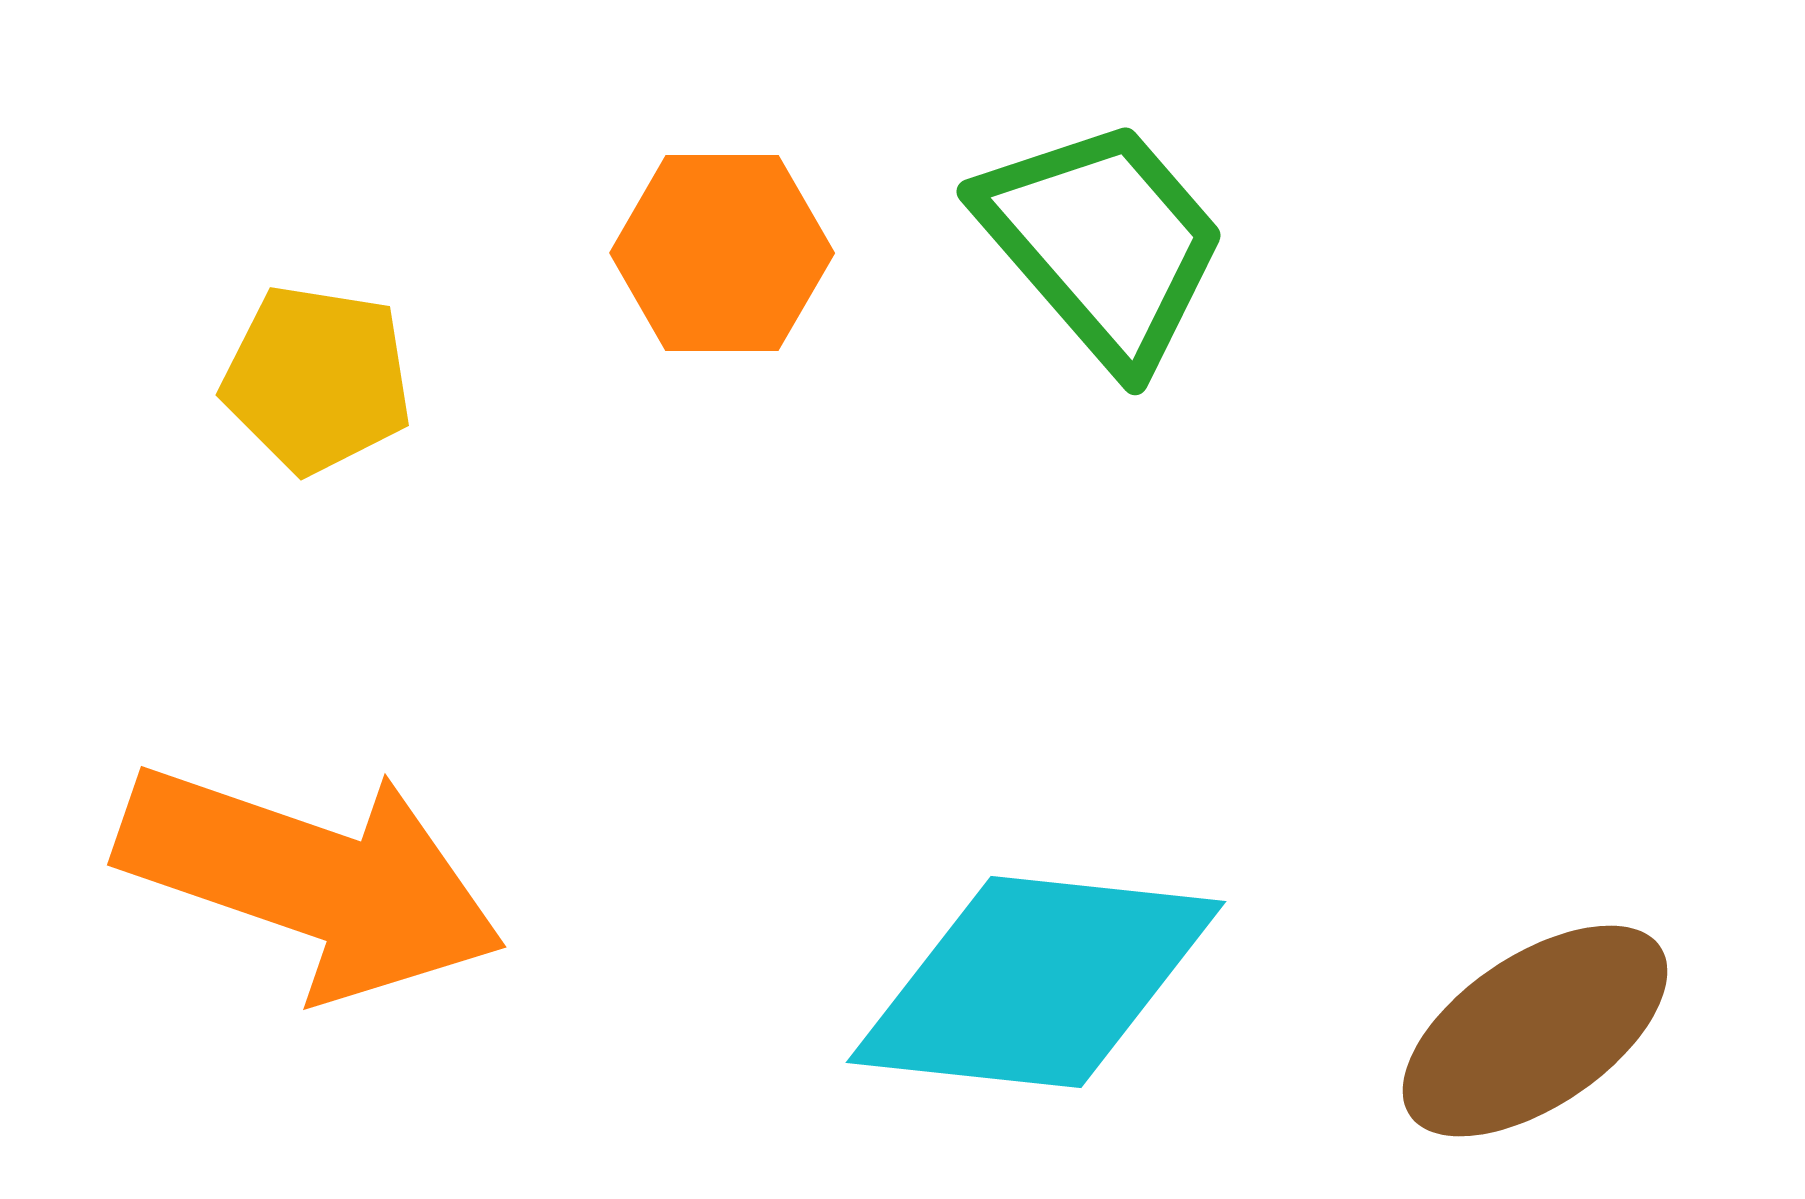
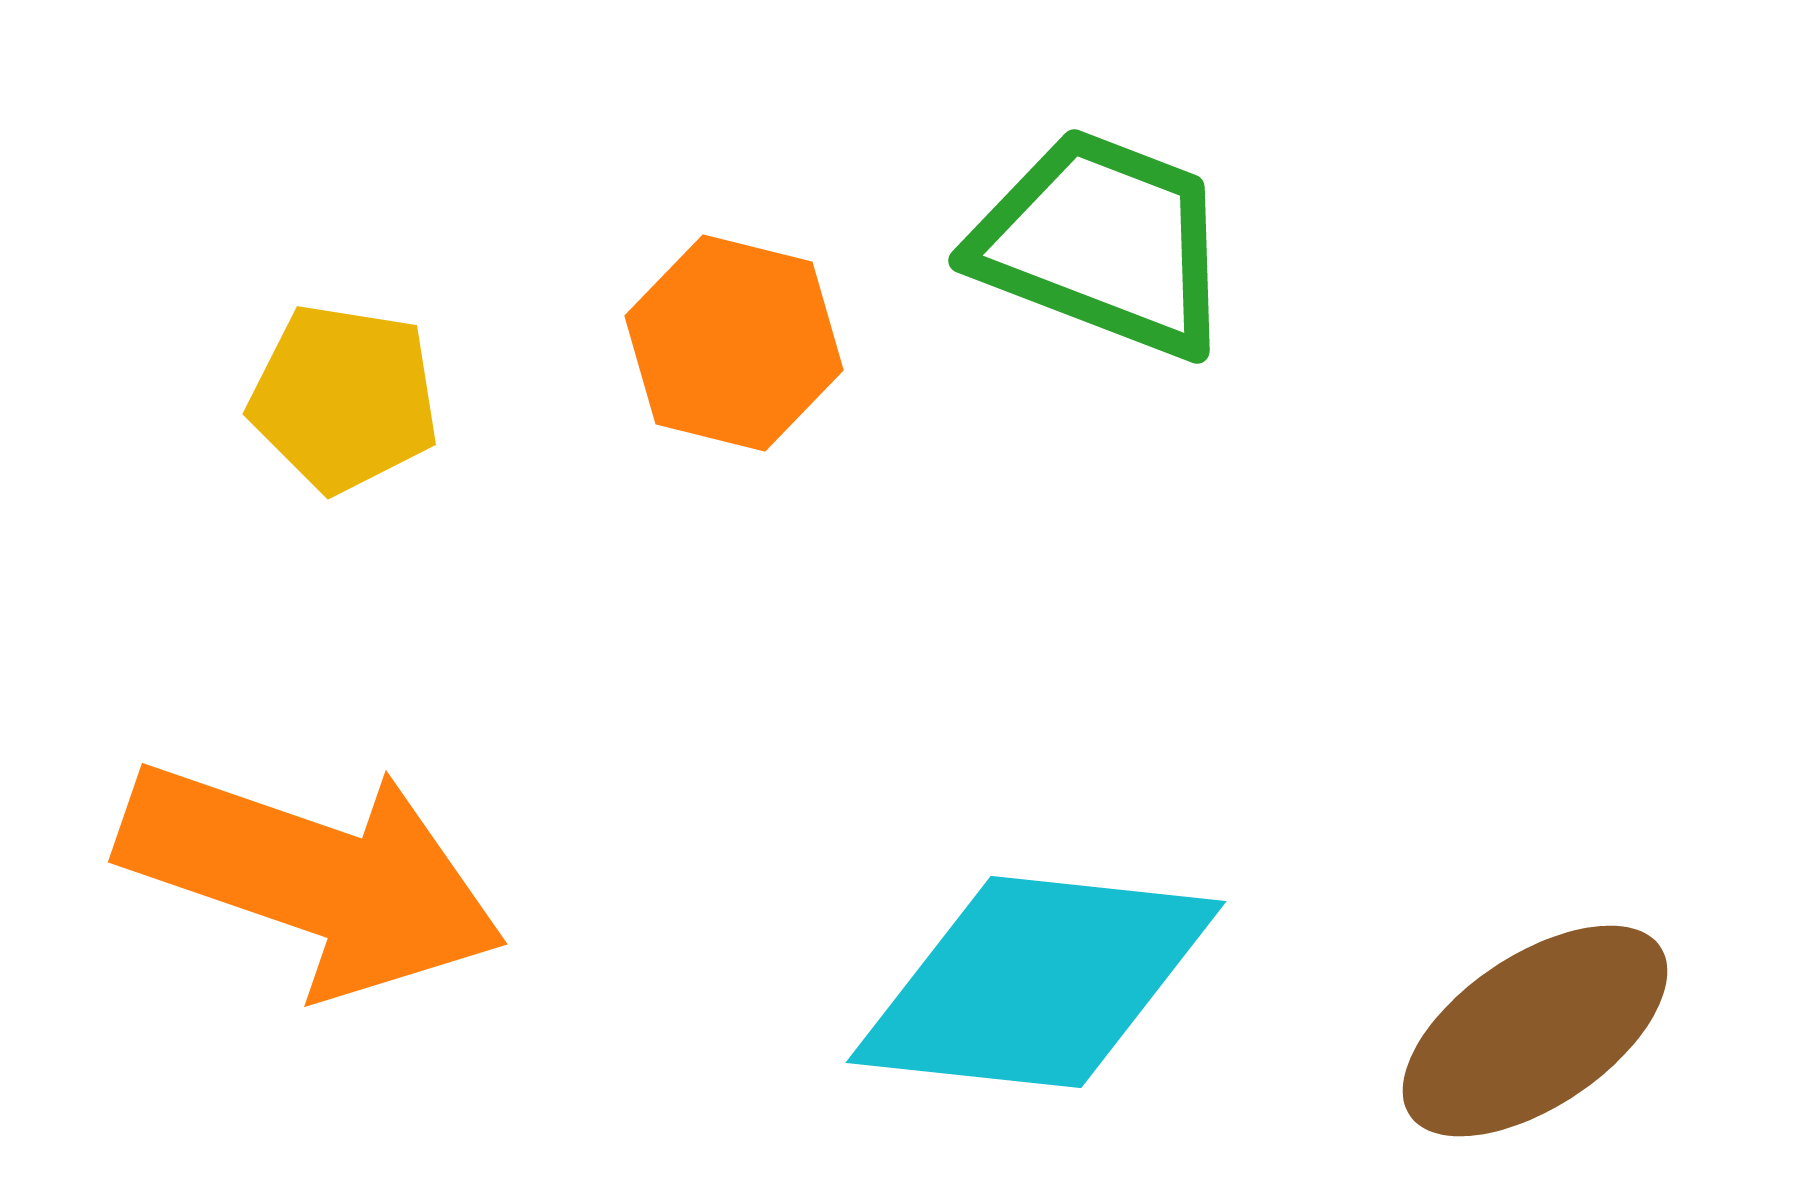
green trapezoid: rotated 28 degrees counterclockwise
orange hexagon: moved 12 px right, 90 px down; rotated 14 degrees clockwise
yellow pentagon: moved 27 px right, 19 px down
orange arrow: moved 1 px right, 3 px up
